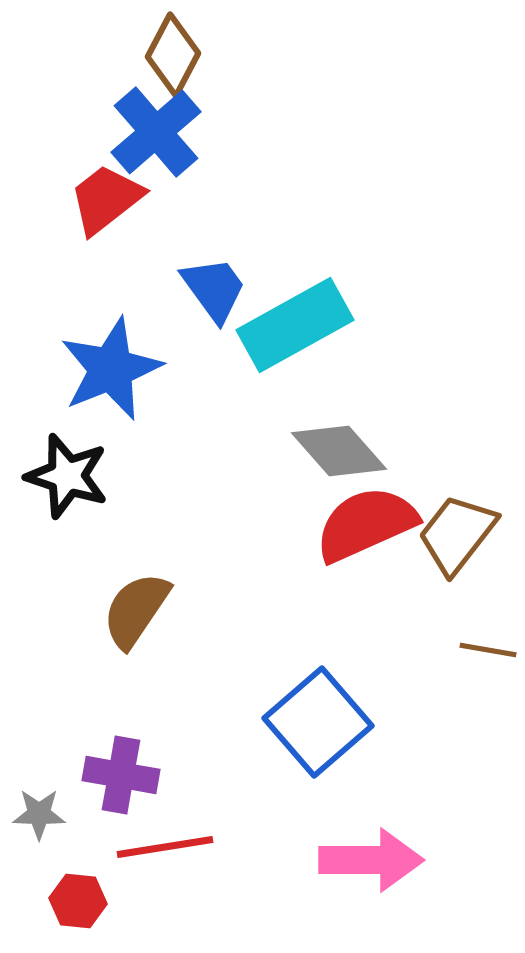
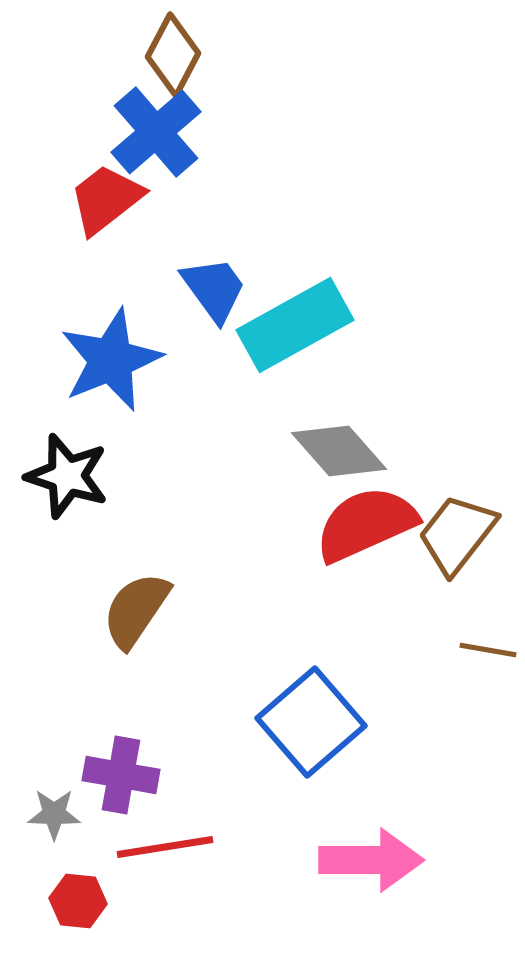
blue star: moved 9 px up
blue square: moved 7 px left
gray star: moved 15 px right
